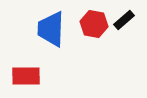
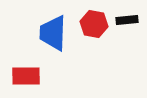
black rectangle: moved 3 px right; rotated 35 degrees clockwise
blue trapezoid: moved 2 px right, 4 px down
